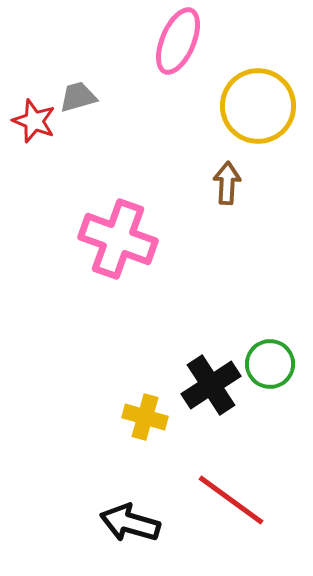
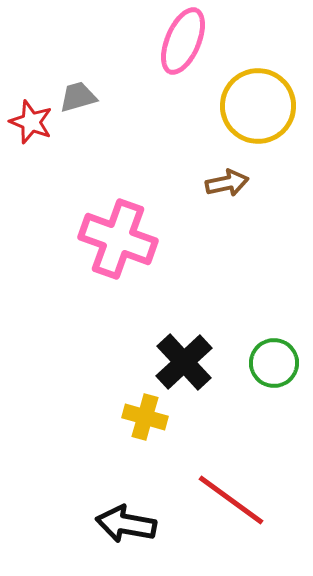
pink ellipse: moved 5 px right
red star: moved 3 px left, 1 px down
brown arrow: rotated 75 degrees clockwise
green circle: moved 4 px right, 1 px up
black cross: moved 27 px left, 23 px up; rotated 10 degrees counterclockwise
black arrow: moved 4 px left, 1 px down; rotated 6 degrees counterclockwise
